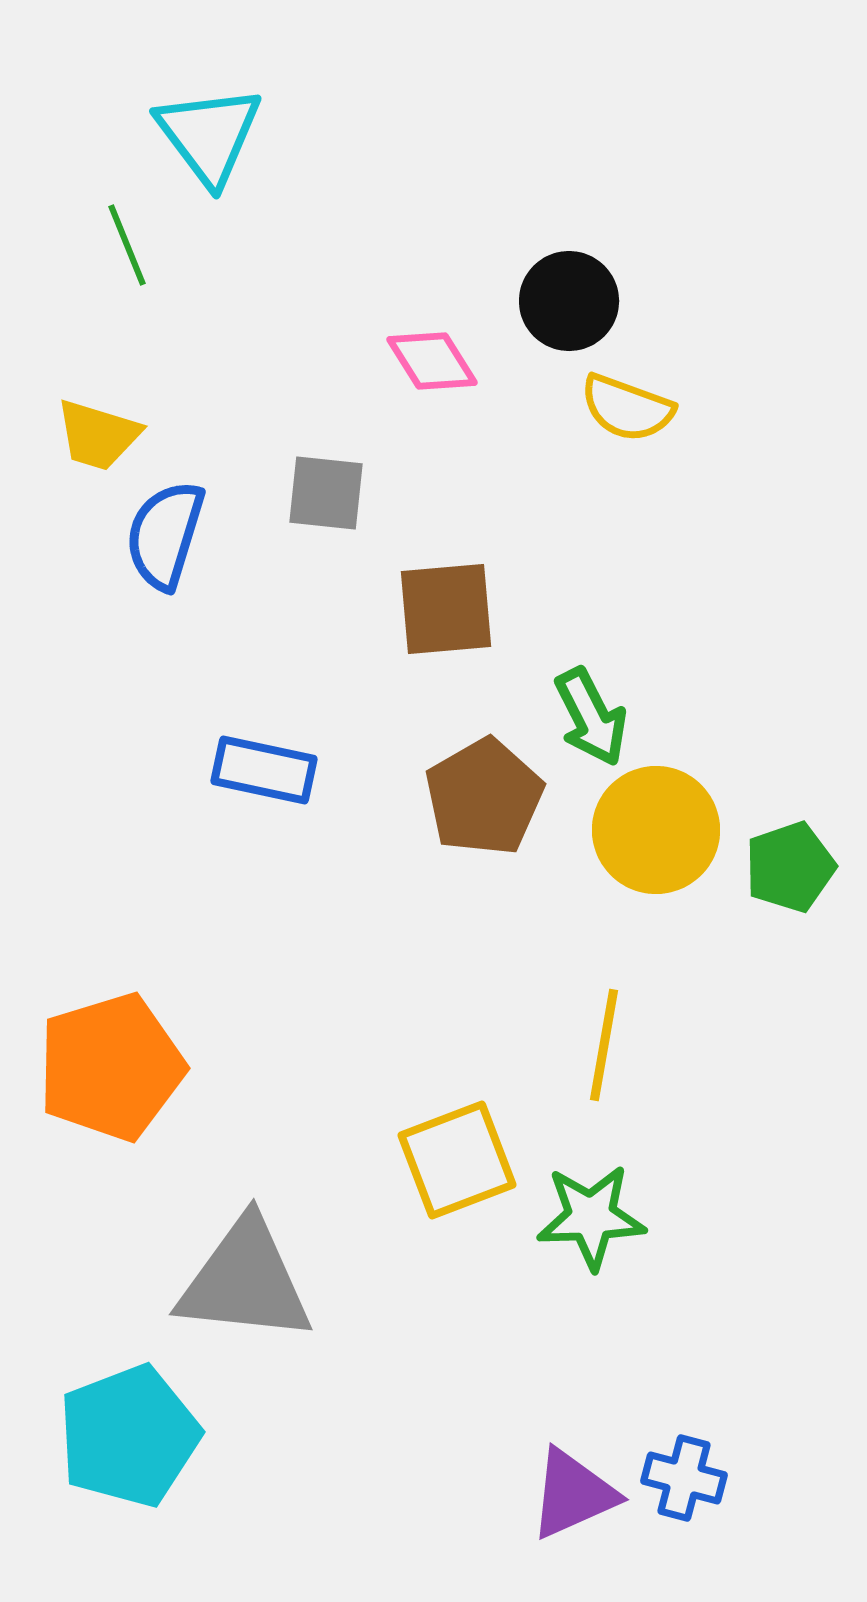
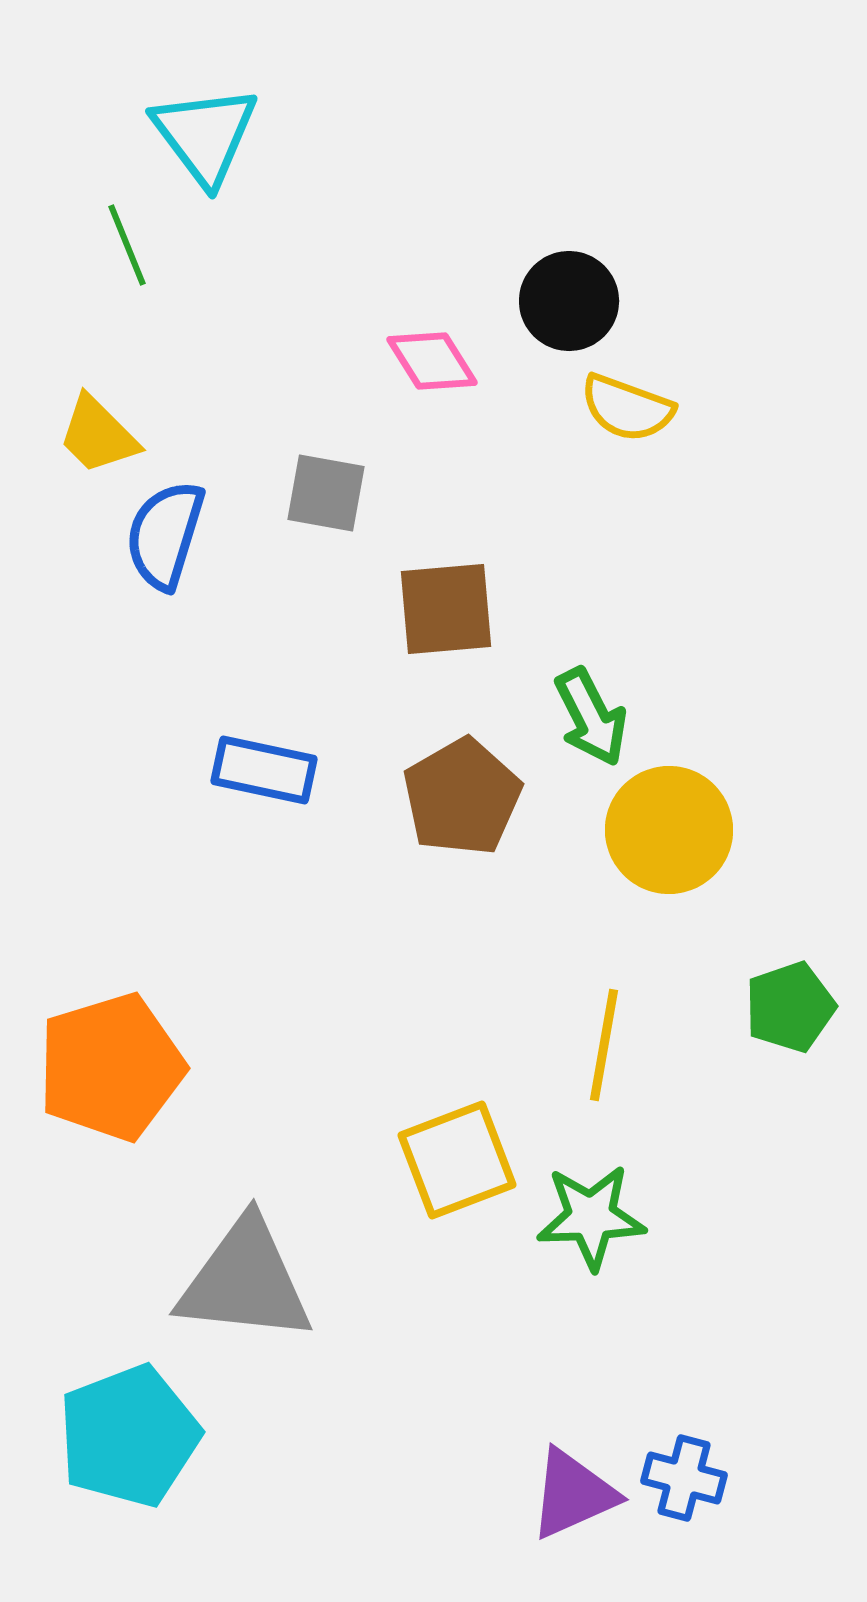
cyan triangle: moved 4 px left
yellow trapezoid: rotated 28 degrees clockwise
gray square: rotated 4 degrees clockwise
brown pentagon: moved 22 px left
yellow circle: moved 13 px right
green pentagon: moved 140 px down
